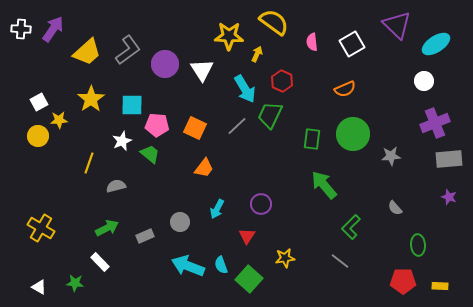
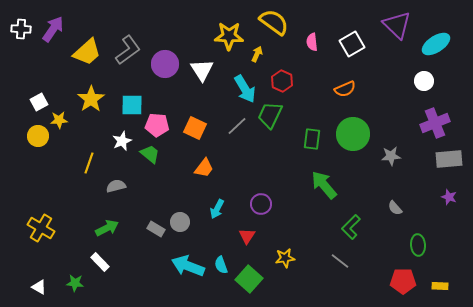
gray rectangle at (145, 236): moved 11 px right, 7 px up; rotated 54 degrees clockwise
